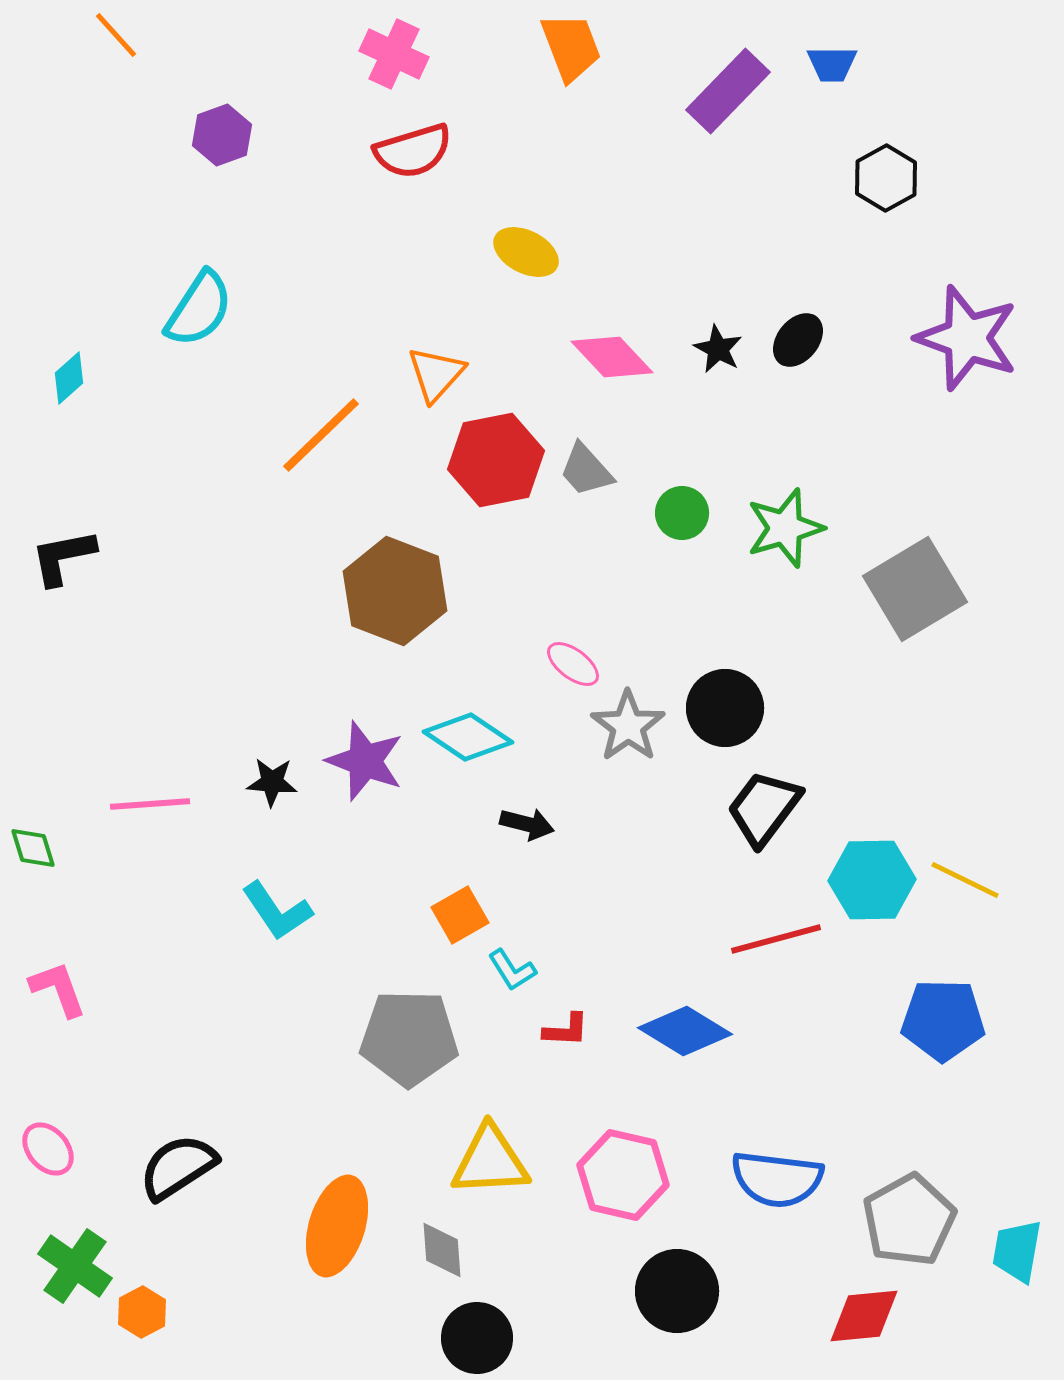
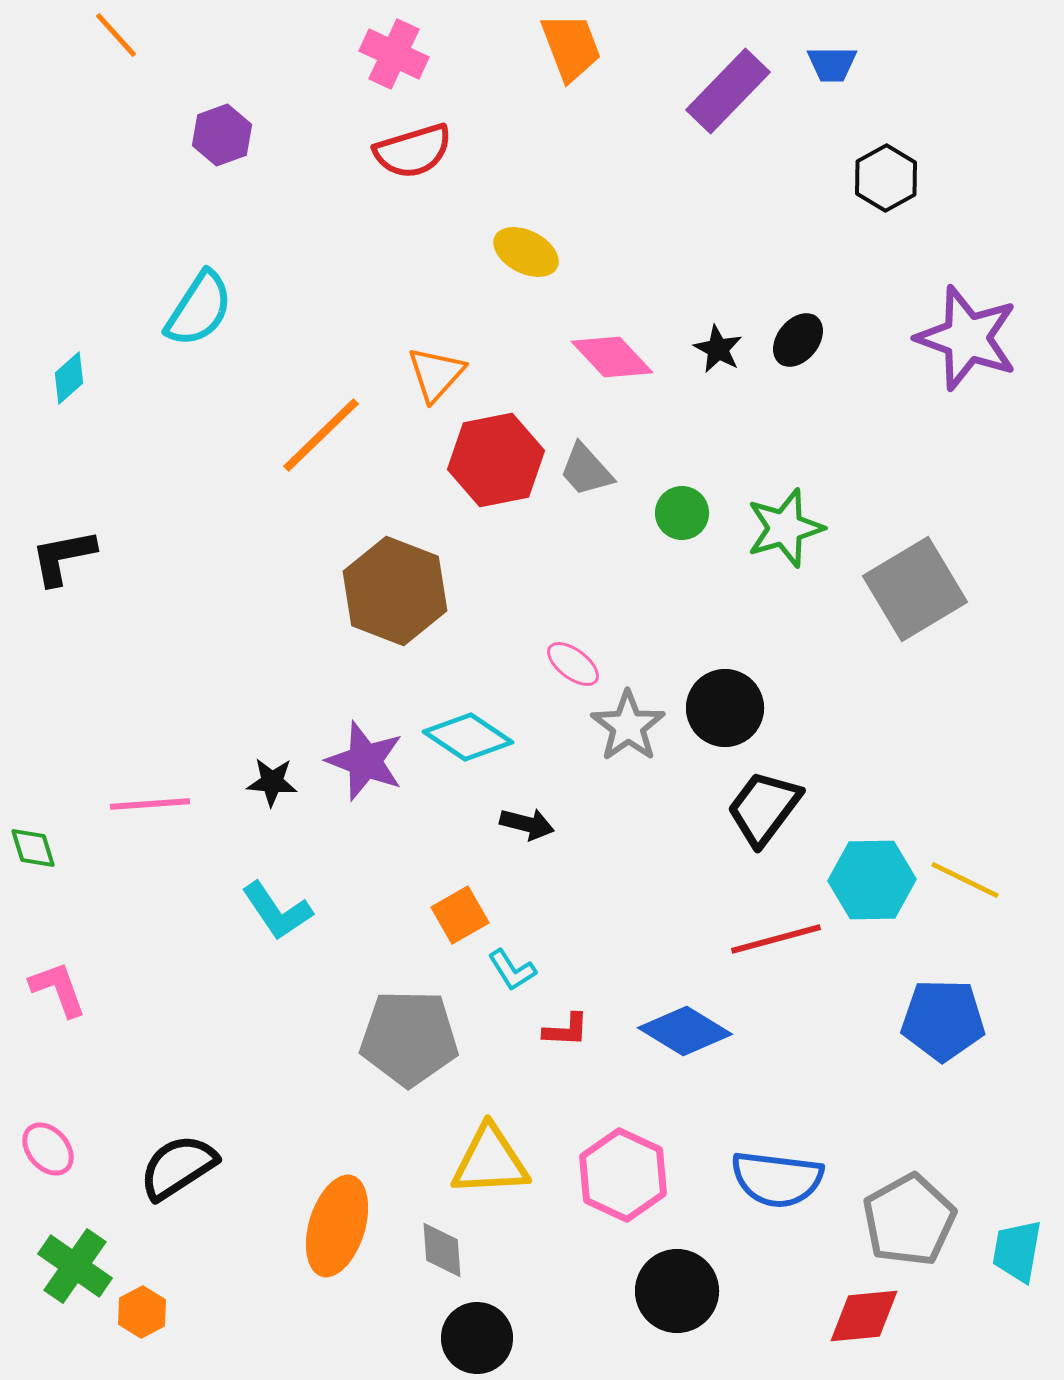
pink hexagon at (623, 1175): rotated 12 degrees clockwise
